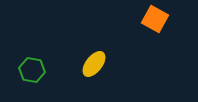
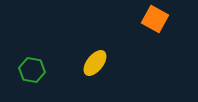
yellow ellipse: moved 1 px right, 1 px up
